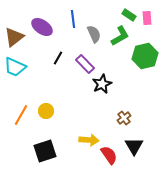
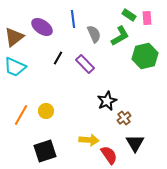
black star: moved 5 px right, 17 px down
black triangle: moved 1 px right, 3 px up
